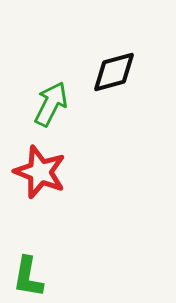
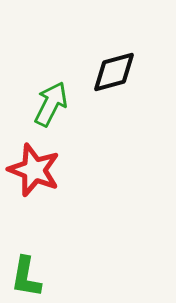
red star: moved 6 px left, 2 px up
green L-shape: moved 2 px left
